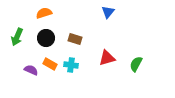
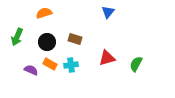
black circle: moved 1 px right, 4 px down
cyan cross: rotated 16 degrees counterclockwise
